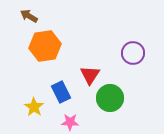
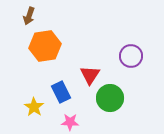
brown arrow: rotated 102 degrees counterclockwise
purple circle: moved 2 px left, 3 px down
